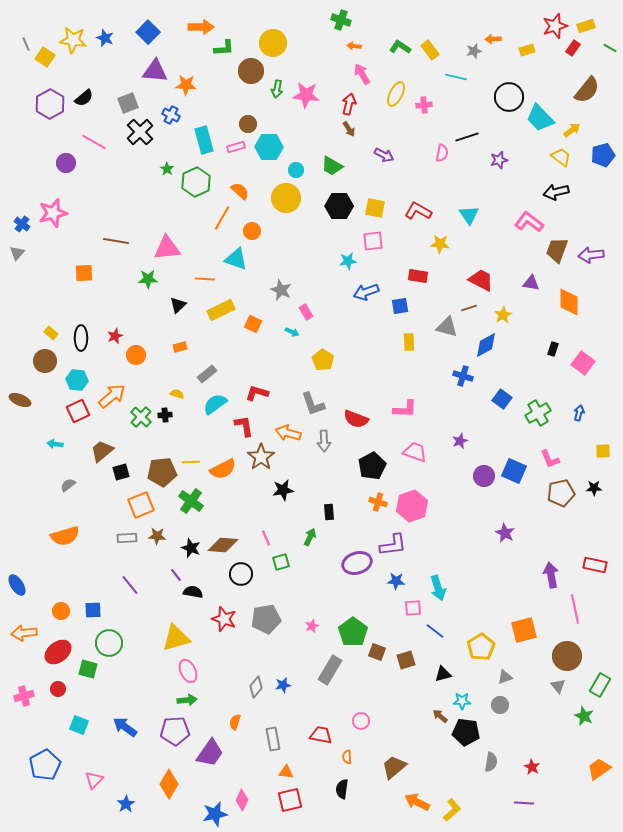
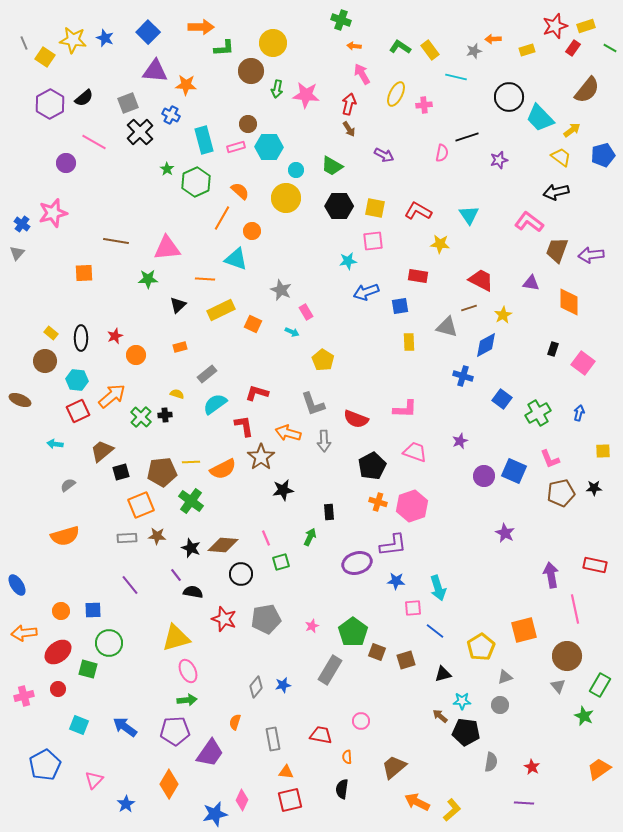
gray line at (26, 44): moved 2 px left, 1 px up
